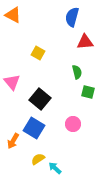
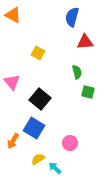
pink circle: moved 3 px left, 19 px down
